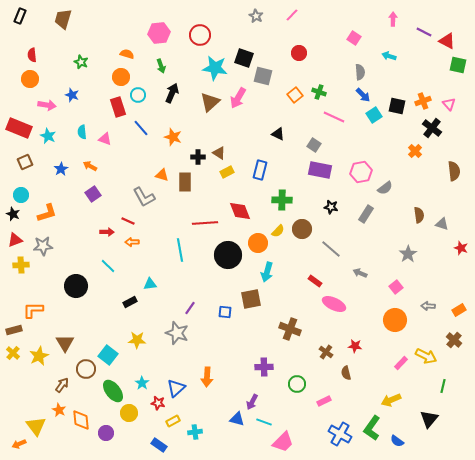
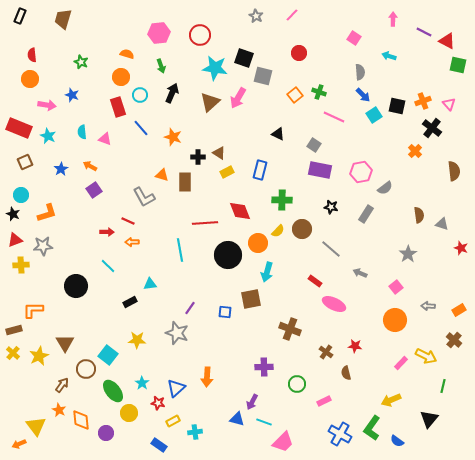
cyan circle at (138, 95): moved 2 px right
purple square at (93, 194): moved 1 px right, 4 px up
